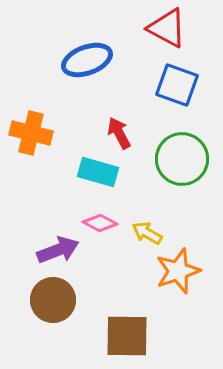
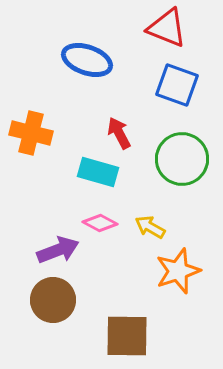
red triangle: rotated 6 degrees counterclockwise
blue ellipse: rotated 39 degrees clockwise
yellow arrow: moved 3 px right, 6 px up
